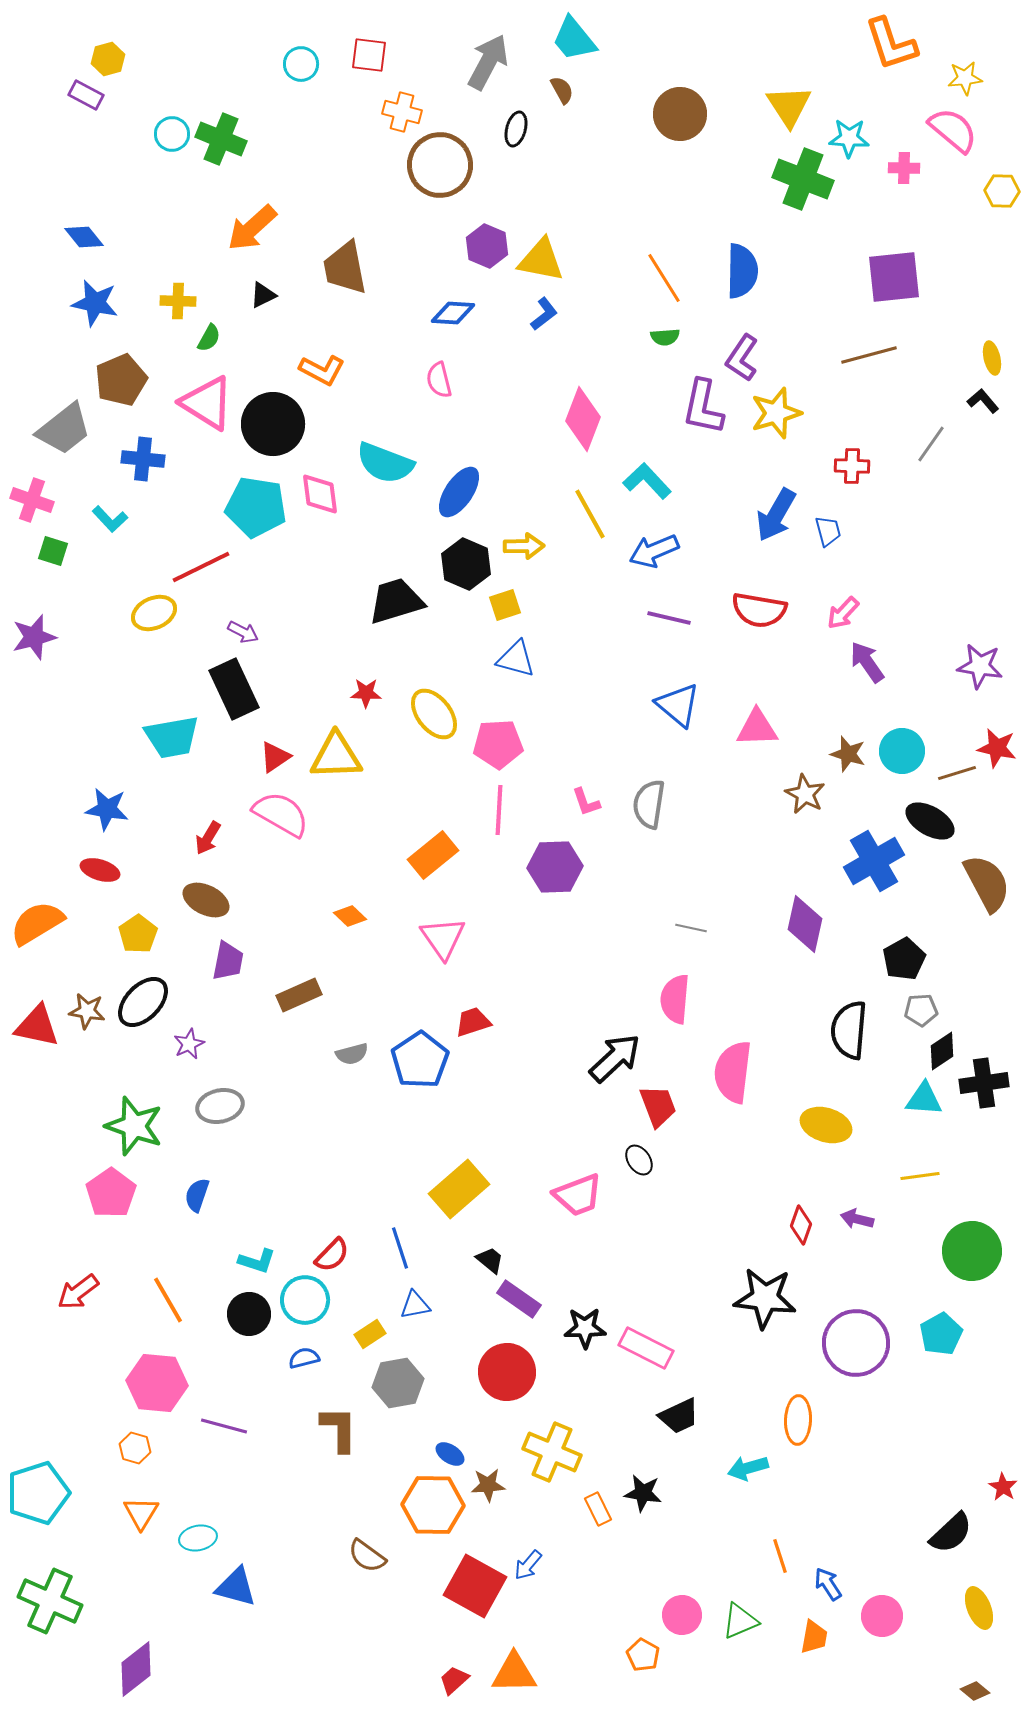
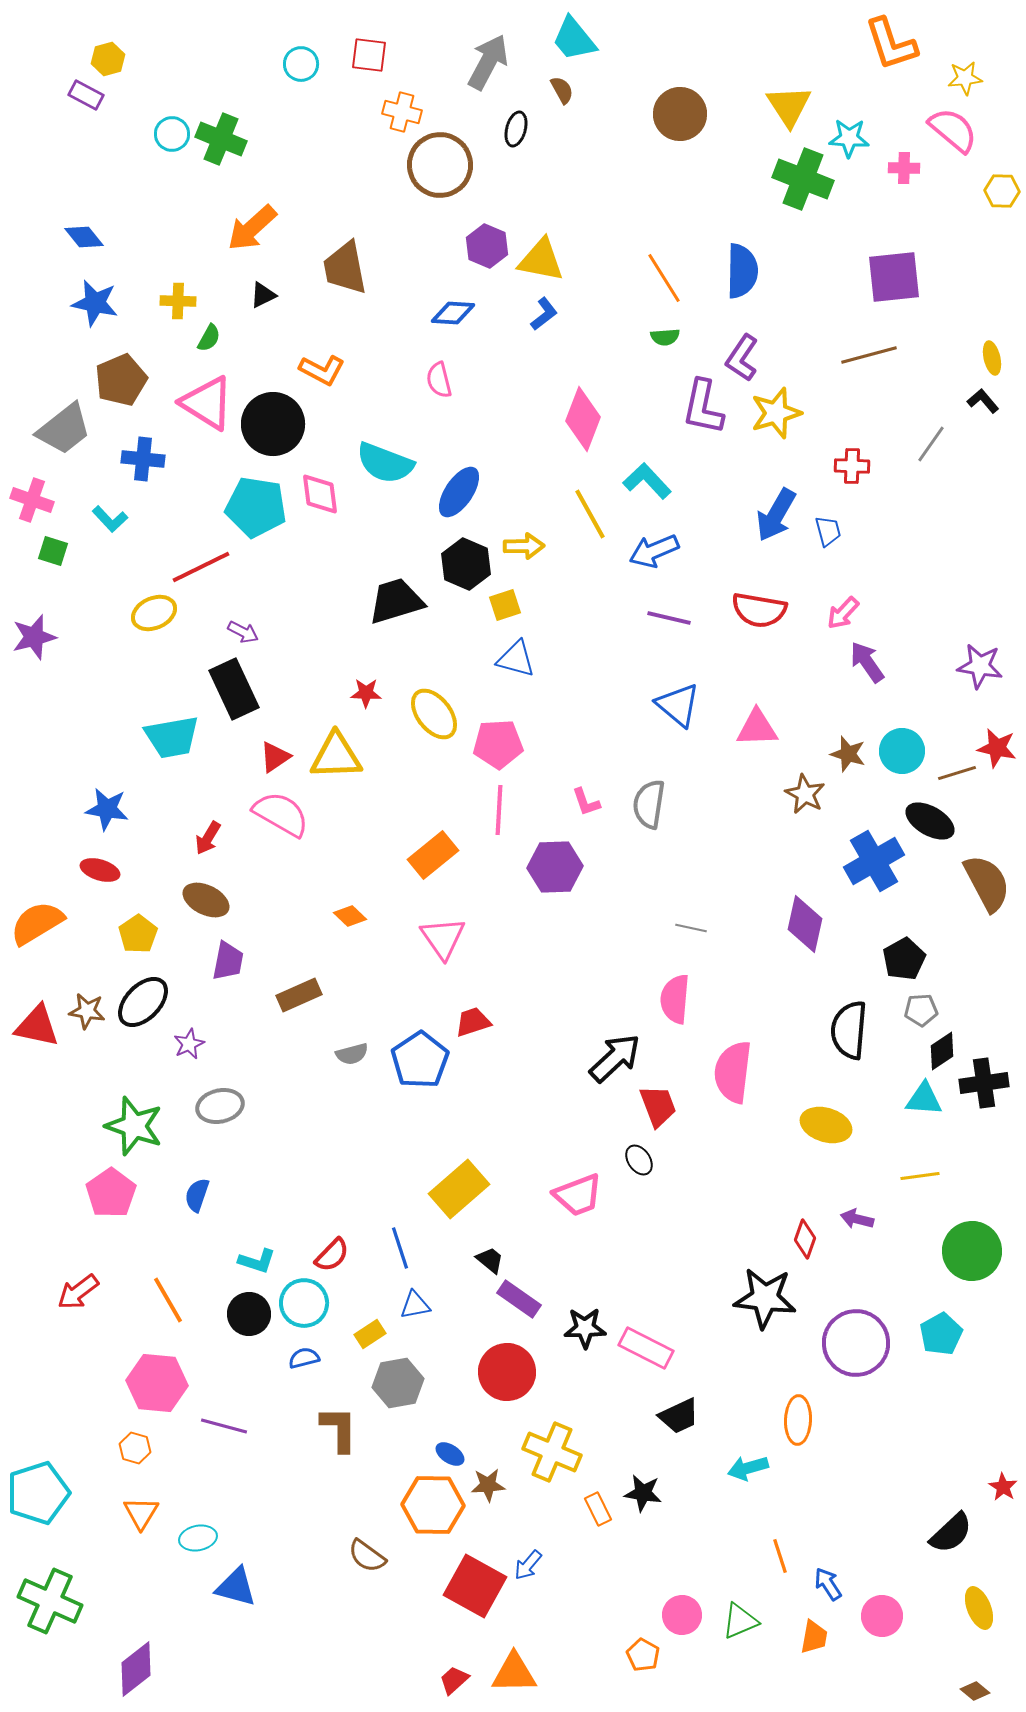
red diamond at (801, 1225): moved 4 px right, 14 px down
cyan circle at (305, 1300): moved 1 px left, 3 px down
